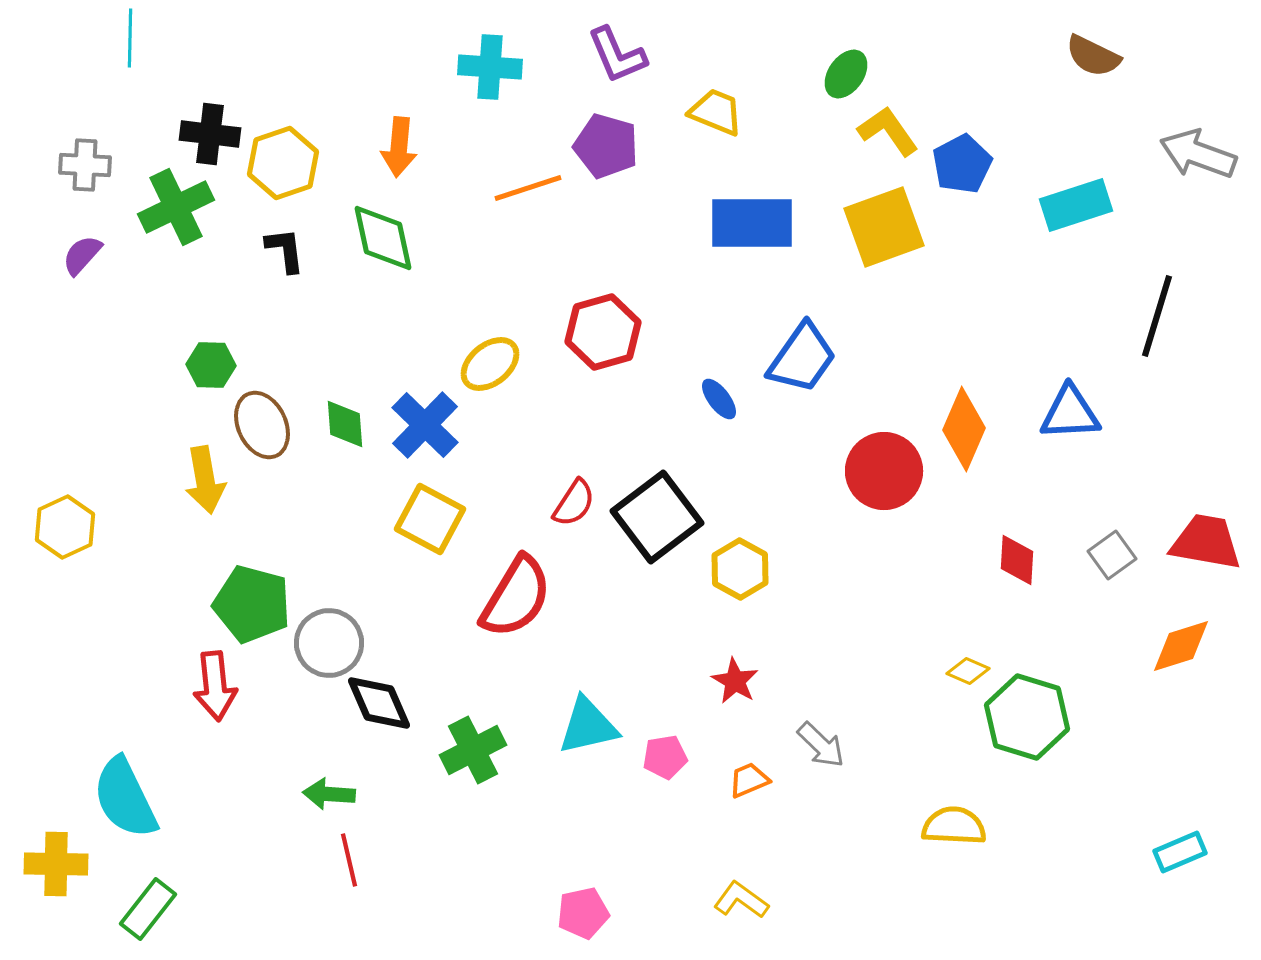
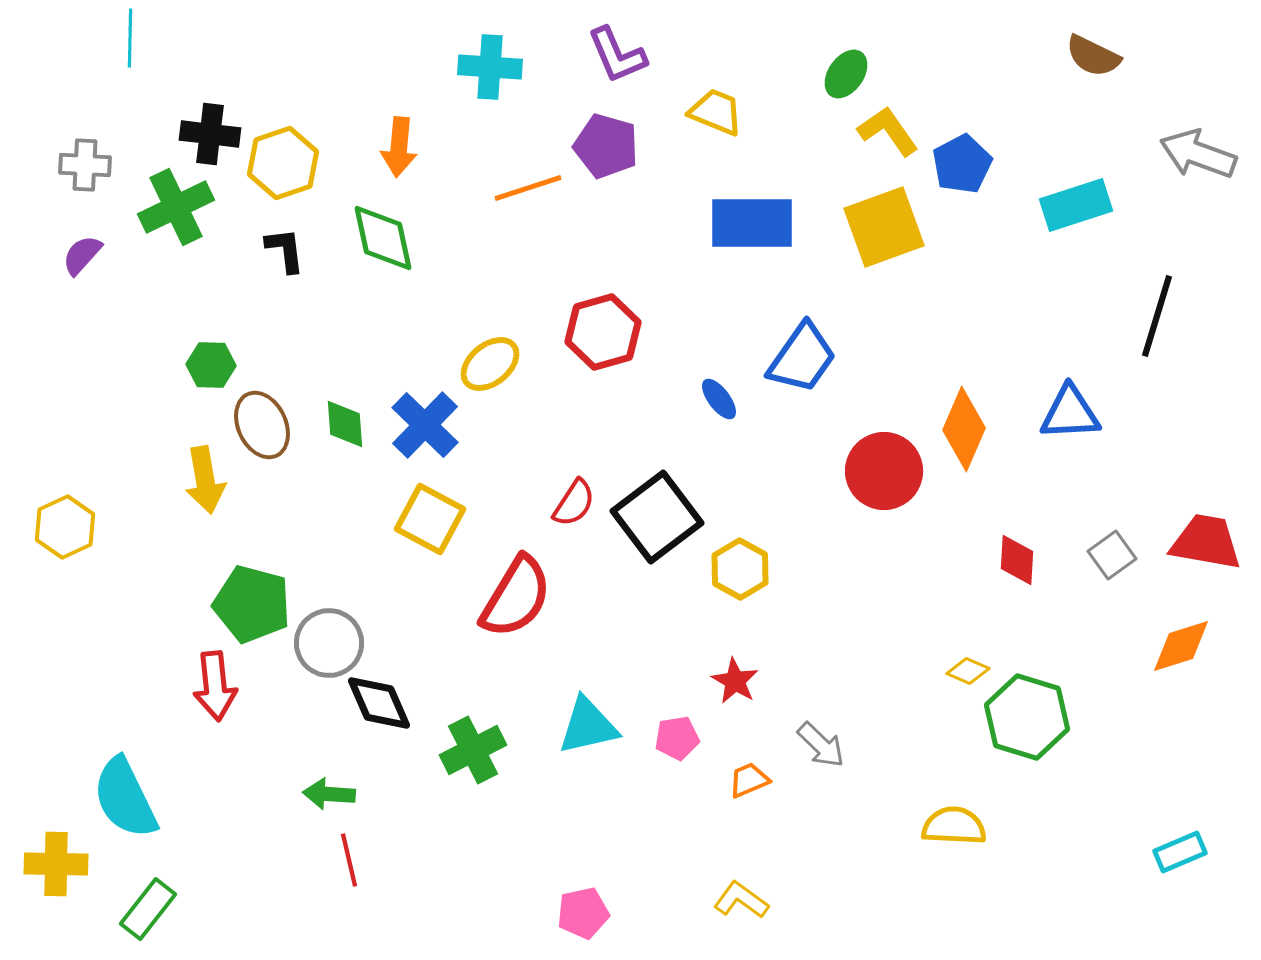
pink pentagon at (665, 757): moved 12 px right, 19 px up
